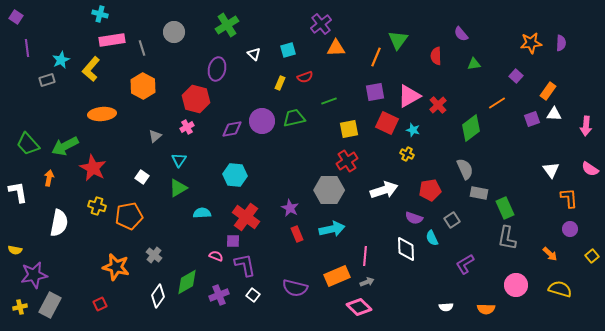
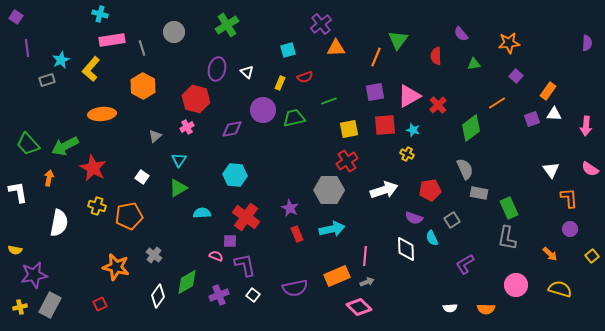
orange star at (531, 43): moved 22 px left
purple semicircle at (561, 43): moved 26 px right
white triangle at (254, 54): moved 7 px left, 18 px down
purple circle at (262, 121): moved 1 px right, 11 px up
red square at (387, 123): moved 2 px left, 2 px down; rotated 30 degrees counterclockwise
green rectangle at (505, 208): moved 4 px right
purple square at (233, 241): moved 3 px left
purple semicircle at (295, 288): rotated 25 degrees counterclockwise
white semicircle at (446, 307): moved 4 px right, 1 px down
